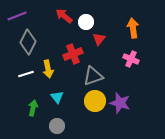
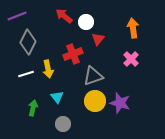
red triangle: moved 1 px left
pink cross: rotated 21 degrees clockwise
gray circle: moved 6 px right, 2 px up
